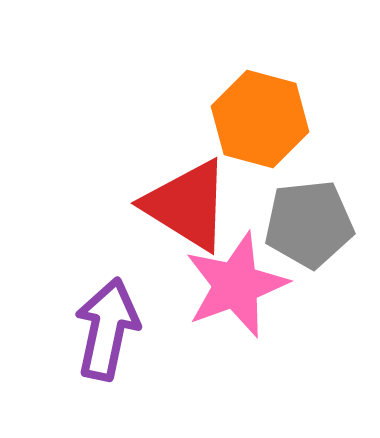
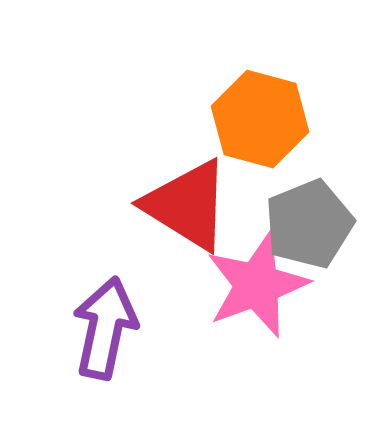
gray pentagon: rotated 16 degrees counterclockwise
pink star: moved 21 px right
purple arrow: moved 2 px left, 1 px up
